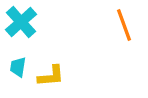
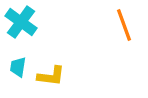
cyan cross: rotated 12 degrees counterclockwise
yellow L-shape: rotated 12 degrees clockwise
